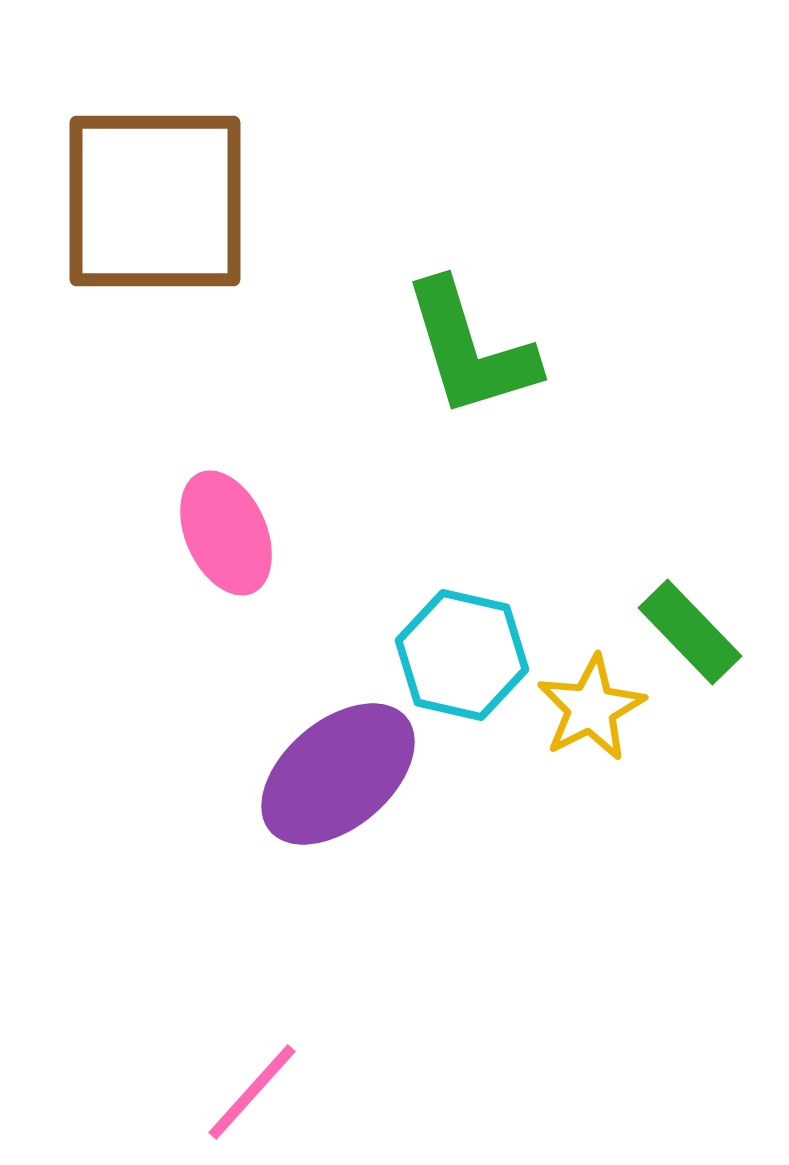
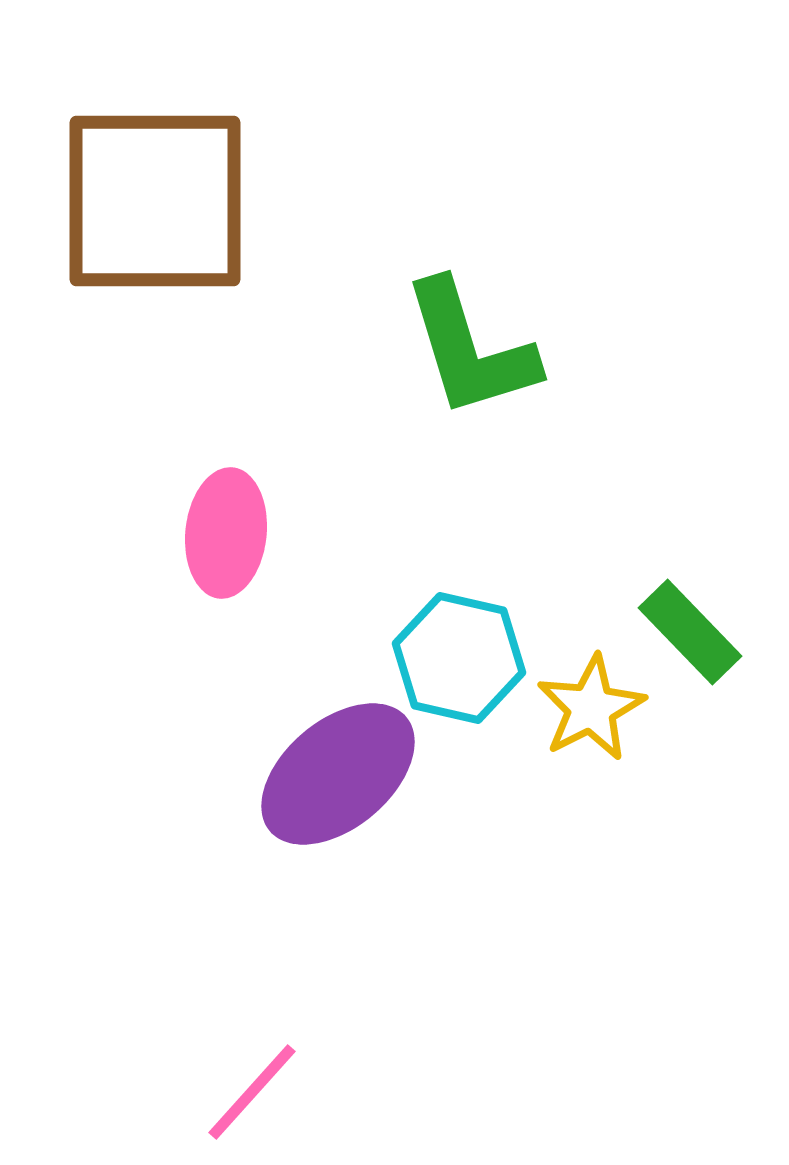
pink ellipse: rotated 30 degrees clockwise
cyan hexagon: moved 3 px left, 3 px down
